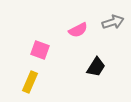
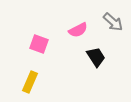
gray arrow: rotated 60 degrees clockwise
pink square: moved 1 px left, 6 px up
black trapezoid: moved 10 px up; rotated 65 degrees counterclockwise
